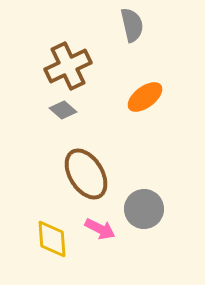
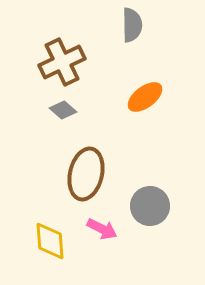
gray semicircle: rotated 12 degrees clockwise
brown cross: moved 6 px left, 4 px up
brown ellipse: rotated 45 degrees clockwise
gray circle: moved 6 px right, 3 px up
pink arrow: moved 2 px right
yellow diamond: moved 2 px left, 2 px down
